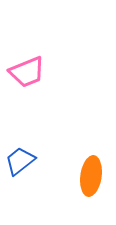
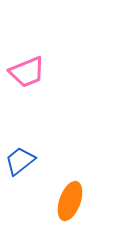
orange ellipse: moved 21 px left, 25 px down; rotated 12 degrees clockwise
